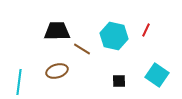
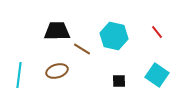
red line: moved 11 px right, 2 px down; rotated 64 degrees counterclockwise
cyan line: moved 7 px up
